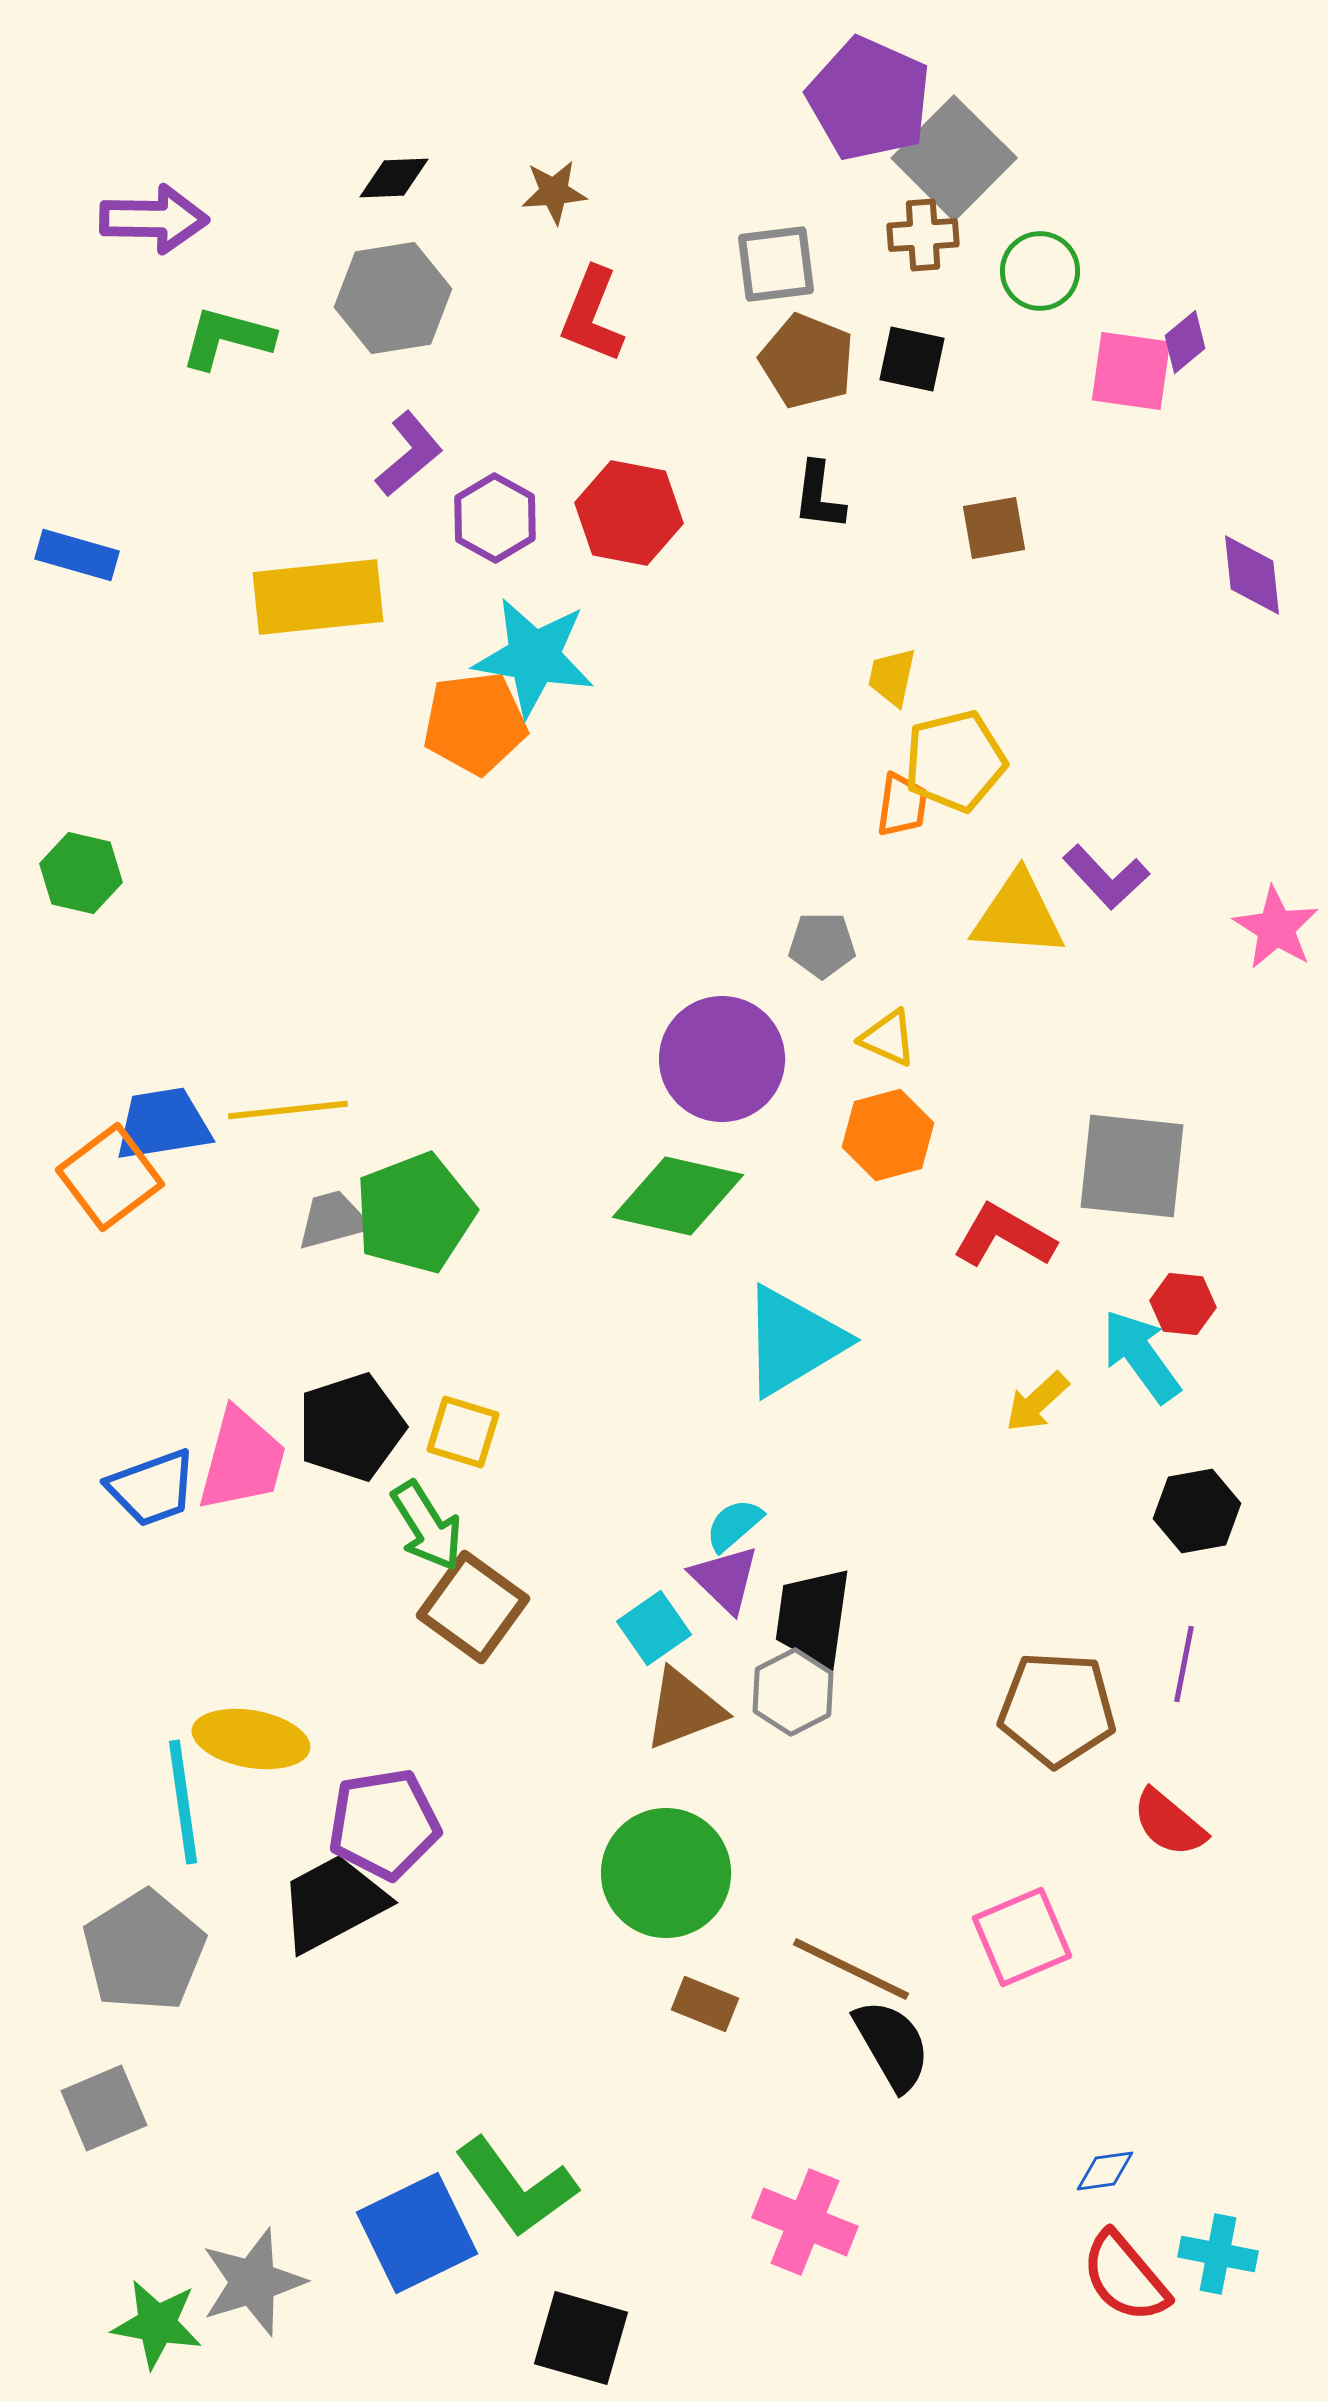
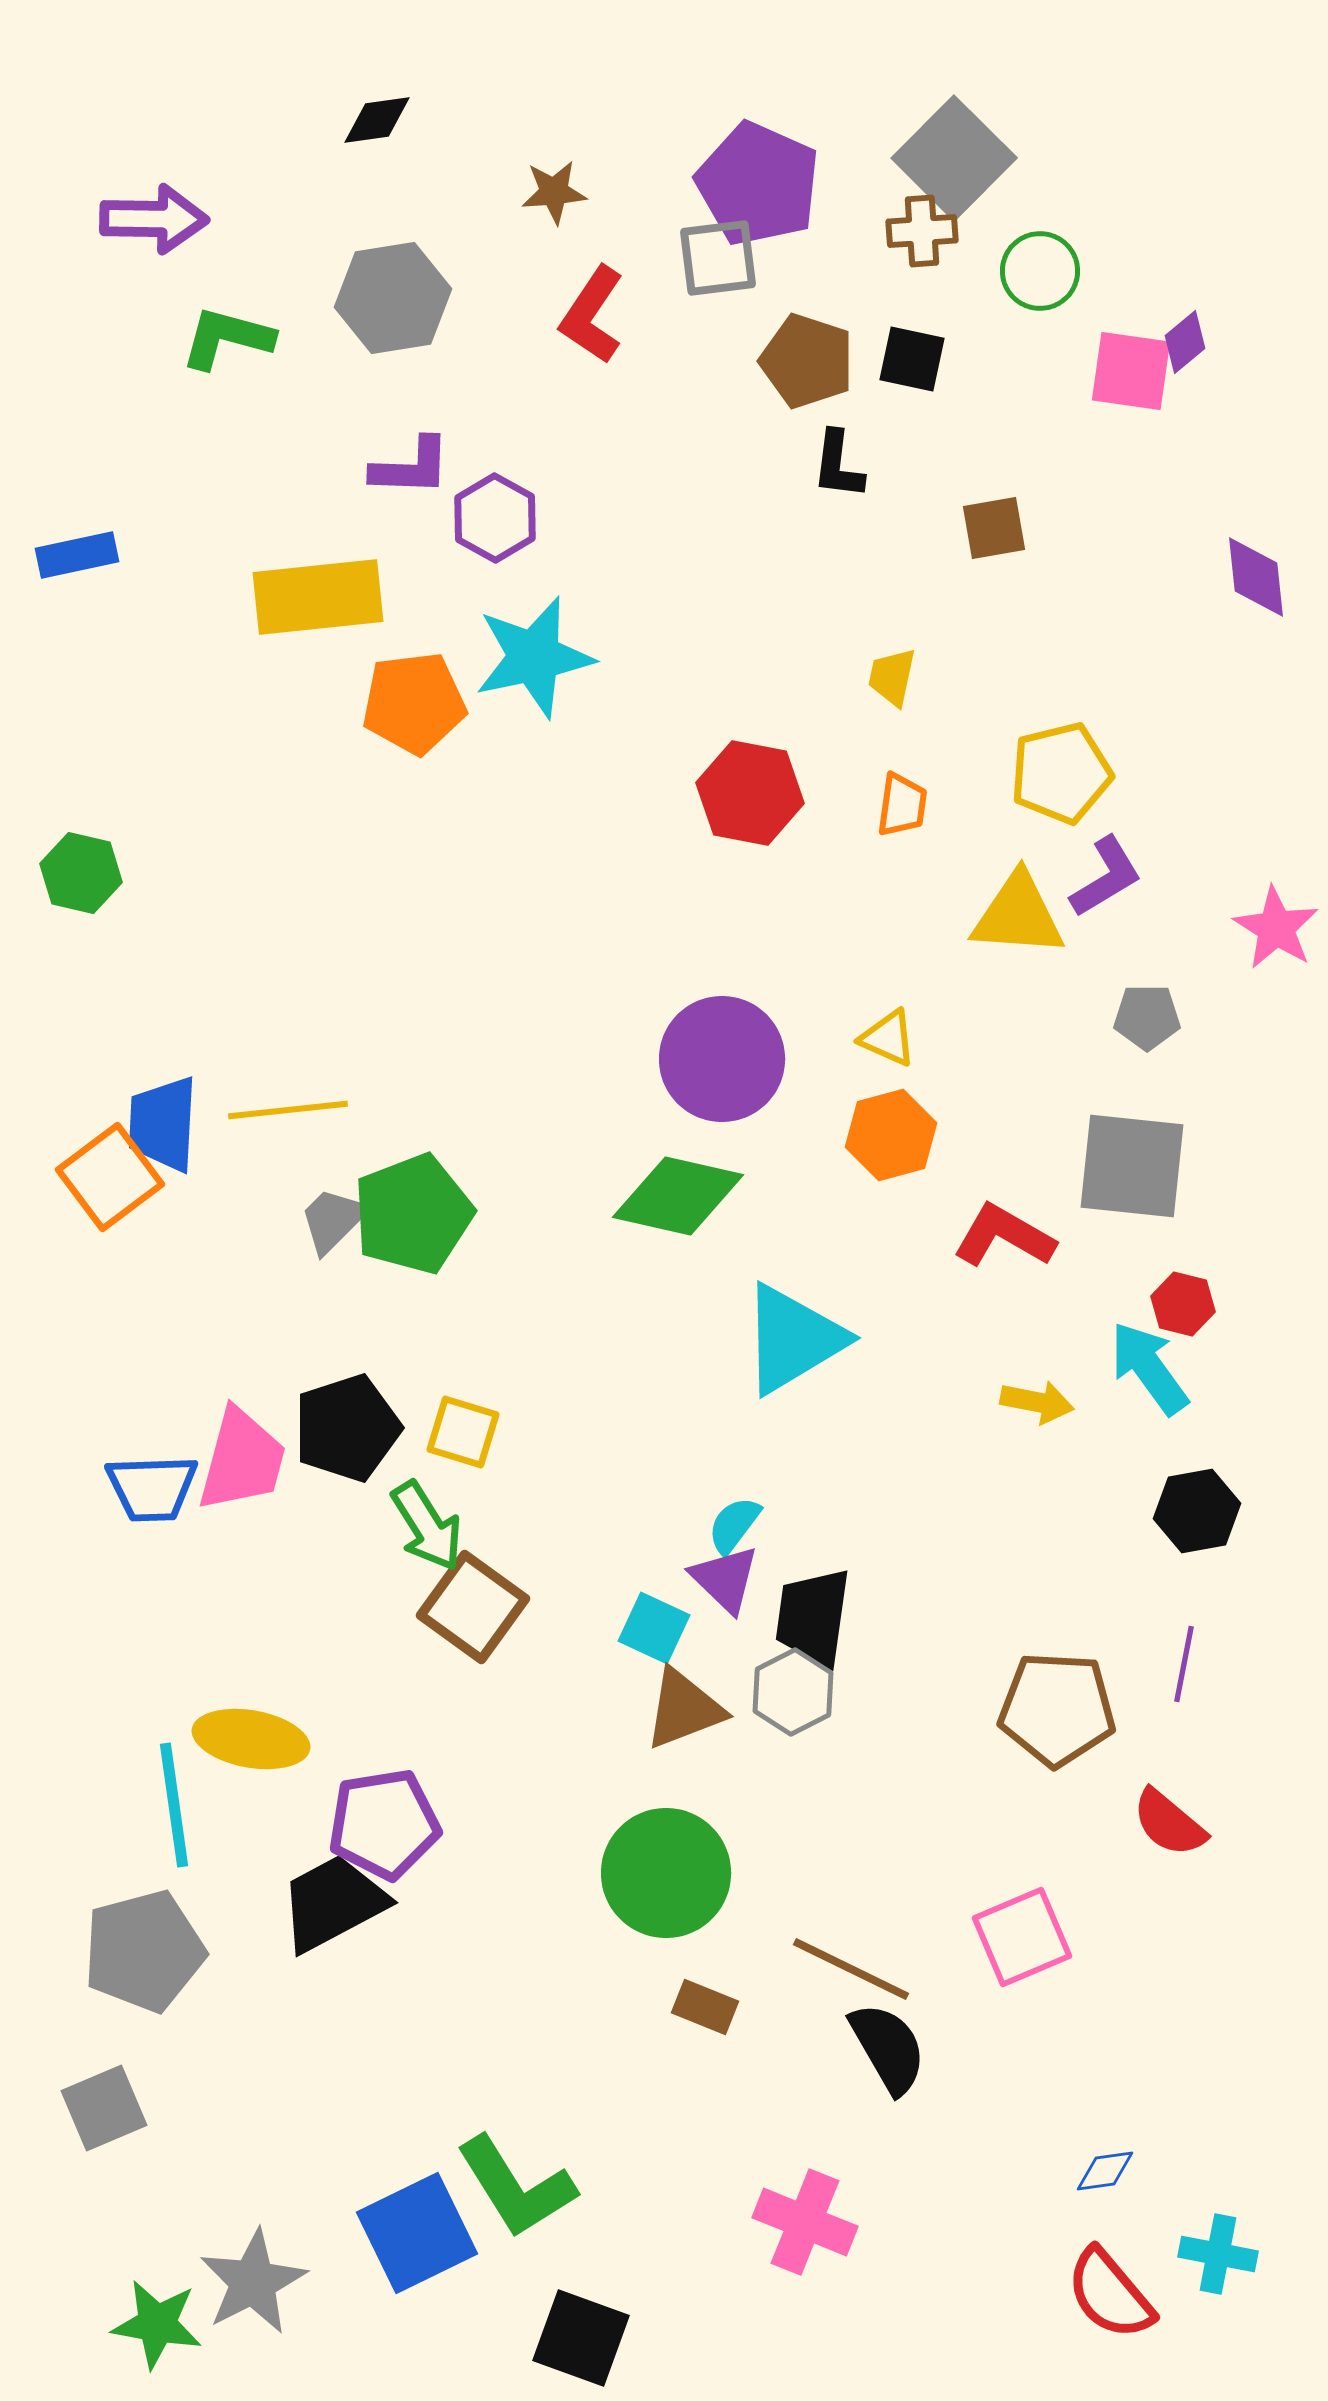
purple pentagon at (869, 99): moved 111 px left, 85 px down
black diamond at (394, 178): moved 17 px left, 58 px up; rotated 6 degrees counterclockwise
brown cross at (923, 235): moved 1 px left, 4 px up
gray square at (776, 264): moved 58 px left, 6 px up
red L-shape at (592, 315): rotated 12 degrees clockwise
brown pentagon at (807, 361): rotated 4 degrees counterclockwise
purple L-shape at (409, 454): moved 2 px right, 13 px down; rotated 42 degrees clockwise
black L-shape at (819, 496): moved 19 px right, 31 px up
red hexagon at (629, 513): moved 121 px right, 280 px down
blue rectangle at (77, 555): rotated 28 degrees counterclockwise
purple diamond at (1252, 575): moved 4 px right, 2 px down
cyan star at (534, 657): rotated 22 degrees counterclockwise
orange pentagon at (475, 723): moved 61 px left, 20 px up
yellow pentagon at (955, 761): moved 106 px right, 12 px down
purple L-shape at (1106, 877): rotated 78 degrees counterclockwise
gray pentagon at (822, 945): moved 325 px right, 72 px down
blue trapezoid at (163, 1124): rotated 78 degrees counterclockwise
orange hexagon at (888, 1135): moved 3 px right
green pentagon at (415, 1213): moved 2 px left, 1 px down
gray trapezoid at (333, 1220): rotated 30 degrees counterclockwise
red hexagon at (1183, 1304): rotated 8 degrees clockwise
cyan triangle at (793, 1341): moved 2 px up
cyan arrow at (1141, 1356): moved 8 px right, 12 px down
yellow arrow at (1037, 1402): rotated 126 degrees counterclockwise
black pentagon at (351, 1427): moved 4 px left, 1 px down
blue trapezoid at (152, 1488): rotated 18 degrees clockwise
cyan semicircle at (734, 1525): rotated 12 degrees counterclockwise
cyan square at (654, 1628): rotated 30 degrees counterclockwise
cyan line at (183, 1802): moved 9 px left, 3 px down
gray pentagon at (144, 1951): rotated 17 degrees clockwise
brown rectangle at (705, 2004): moved 3 px down
black semicircle at (892, 2045): moved 4 px left, 3 px down
green L-shape at (516, 2187): rotated 4 degrees clockwise
red semicircle at (1125, 2277): moved 15 px left, 17 px down
gray star at (253, 2282): rotated 10 degrees counterclockwise
black square at (581, 2338): rotated 4 degrees clockwise
